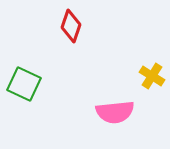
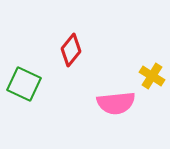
red diamond: moved 24 px down; rotated 20 degrees clockwise
pink semicircle: moved 1 px right, 9 px up
